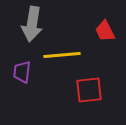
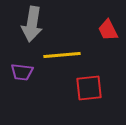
red trapezoid: moved 3 px right, 1 px up
purple trapezoid: rotated 90 degrees counterclockwise
red square: moved 2 px up
